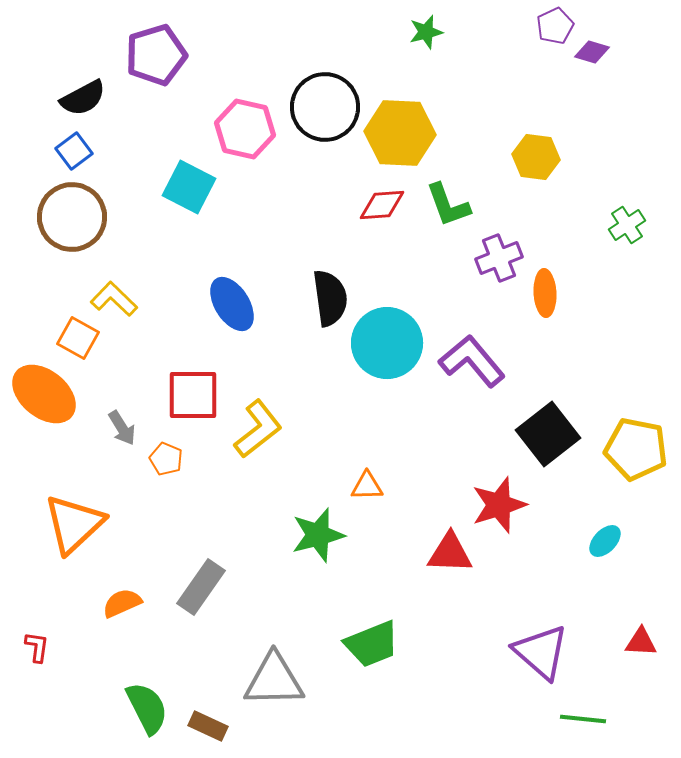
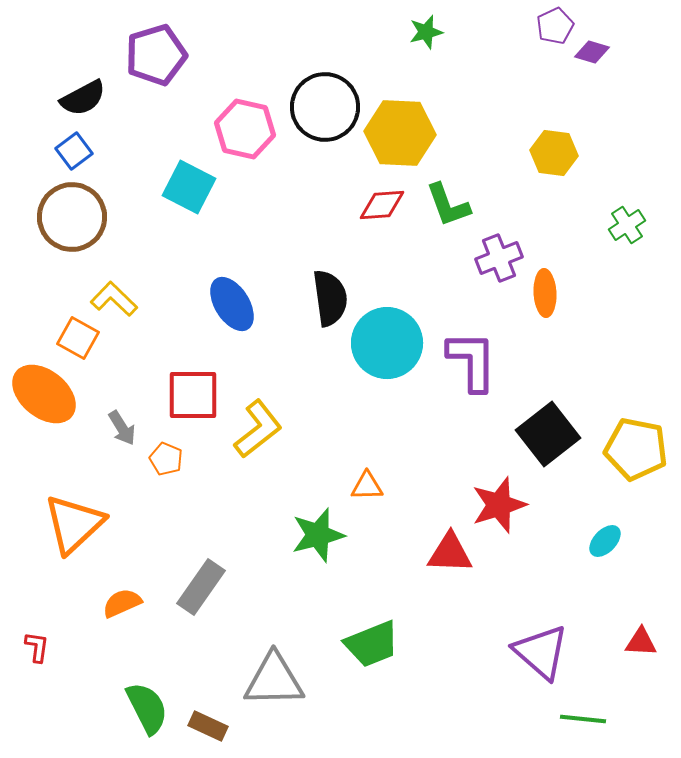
yellow hexagon at (536, 157): moved 18 px right, 4 px up
purple L-shape at (472, 361): rotated 40 degrees clockwise
